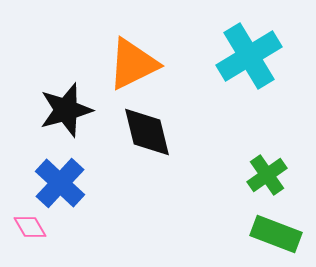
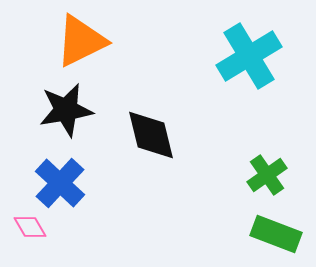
orange triangle: moved 52 px left, 23 px up
black star: rotated 6 degrees clockwise
black diamond: moved 4 px right, 3 px down
